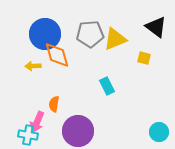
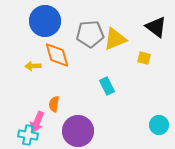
blue circle: moved 13 px up
cyan circle: moved 7 px up
